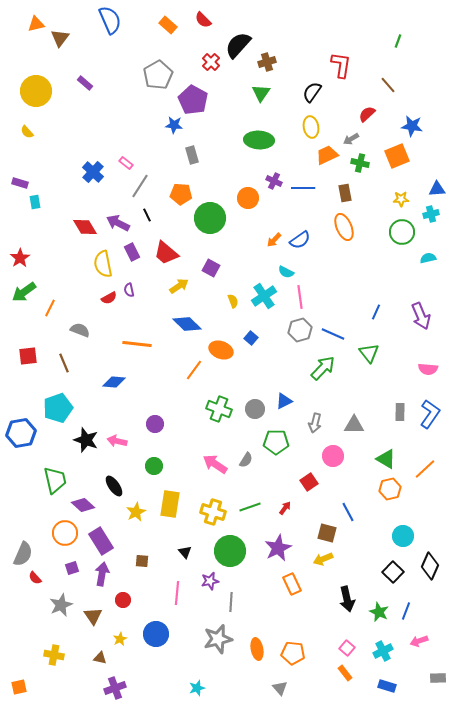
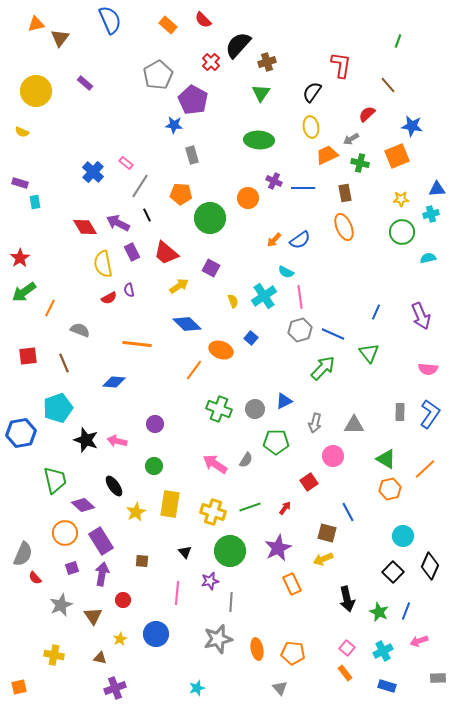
yellow semicircle at (27, 132): moved 5 px left; rotated 24 degrees counterclockwise
